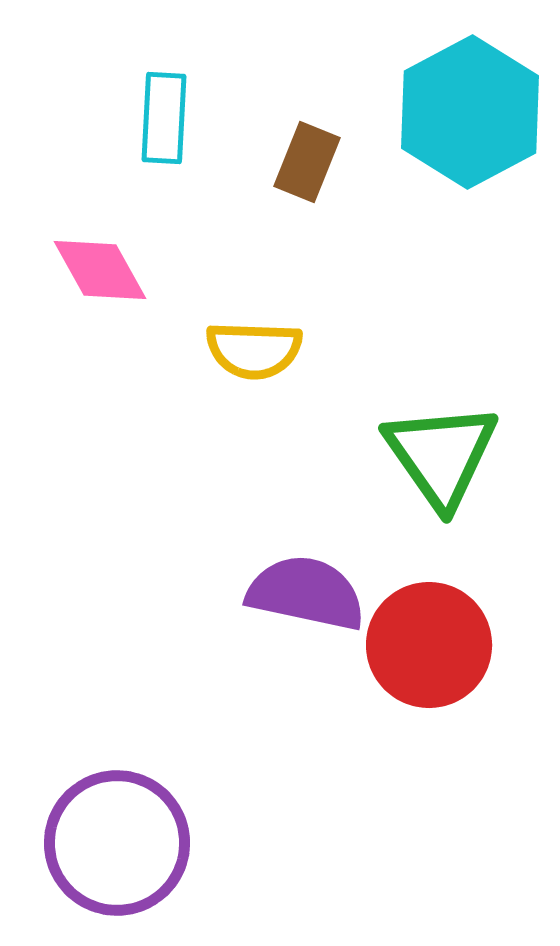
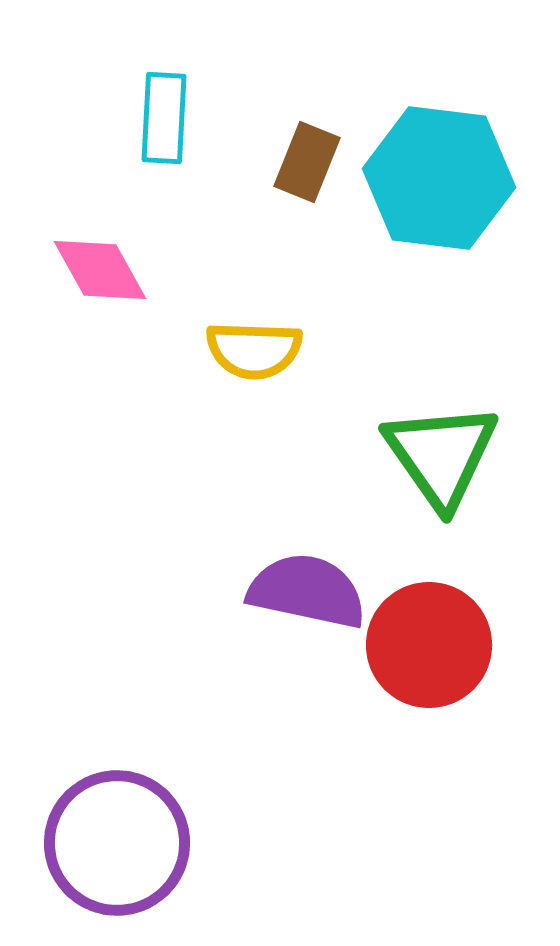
cyan hexagon: moved 31 px left, 66 px down; rotated 25 degrees counterclockwise
purple semicircle: moved 1 px right, 2 px up
